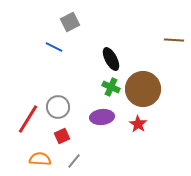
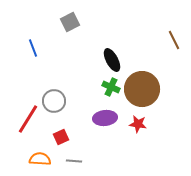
brown line: rotated 60 degrees clockwise
blue line: moved 21 px left, 1 px down; rotated 42 degrees clockwise
black ellipse: moved 1 px right, 1 px down
brown circle: moved 1 px left
gray circle: moved 4 px left, 6 px up
purple ellipse: moved 3 px right, 1 px down
red star: rotated 24 degrees counterclockwise
red square: moved 1 px left, 1 px down
gray line: rotated 56 degrees clockwise
